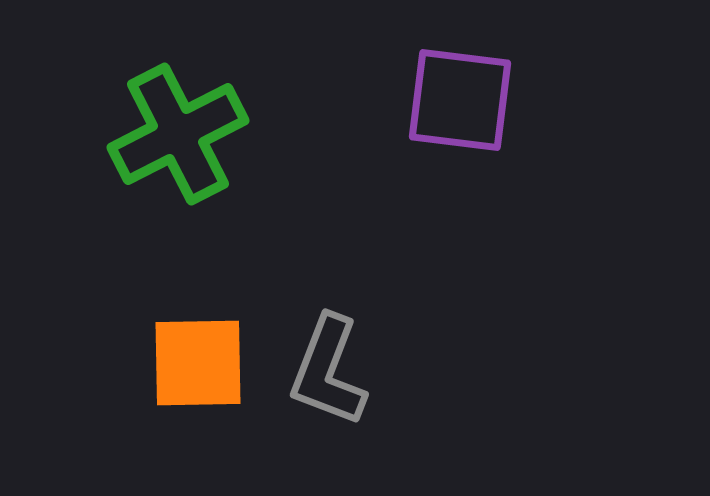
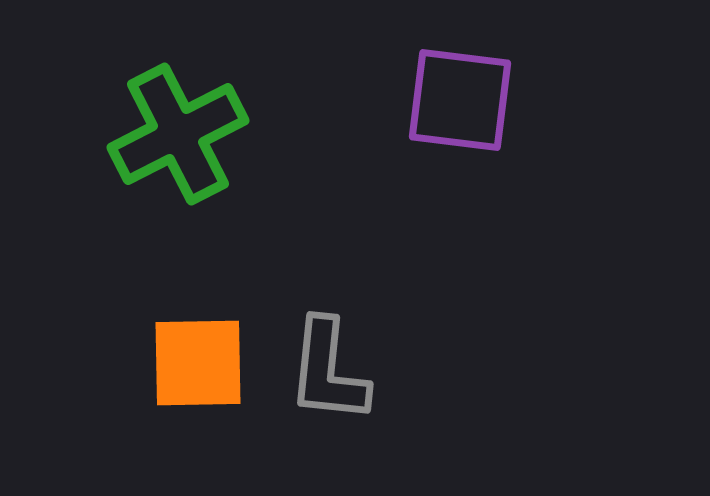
gray L-shape: rotated 15 degrees counterclockwise
